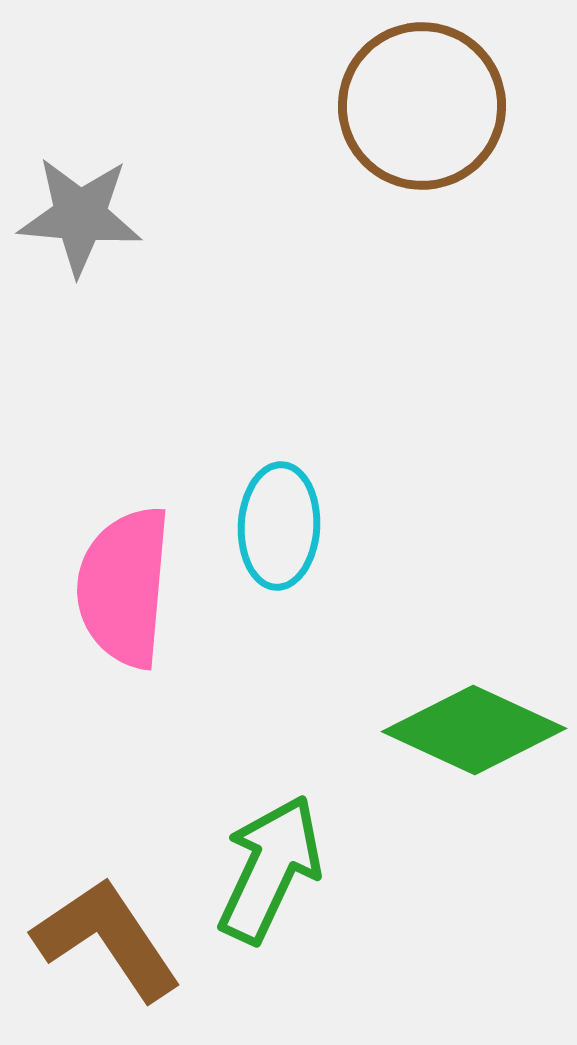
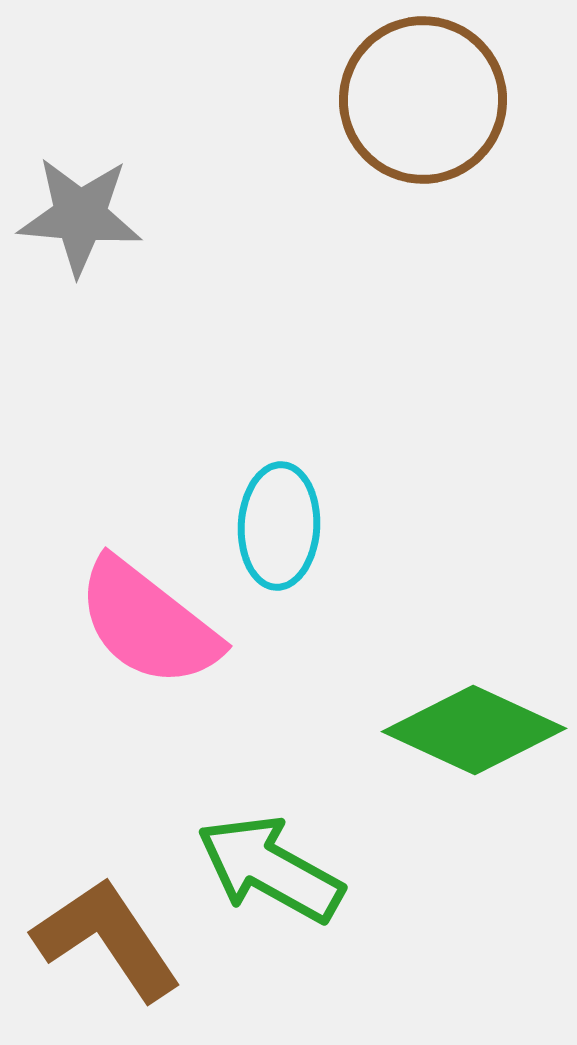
brown circle: moved 1 px right, 6 px up
pink semicircle: moved 24 px right, 36 px down; rotated 57 degrees counterclockwise
green arrow: rotated 86 degrees counterclockwise
